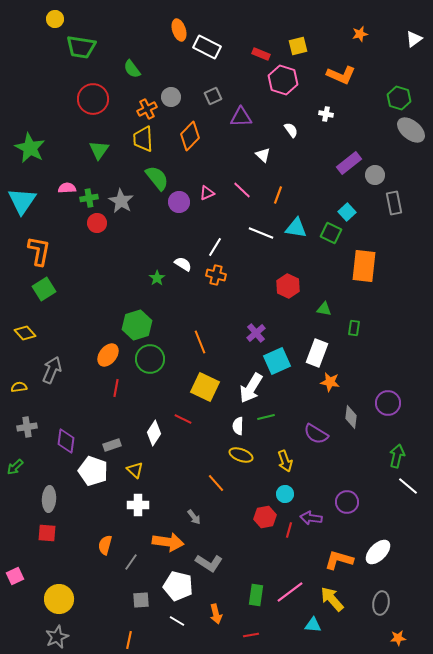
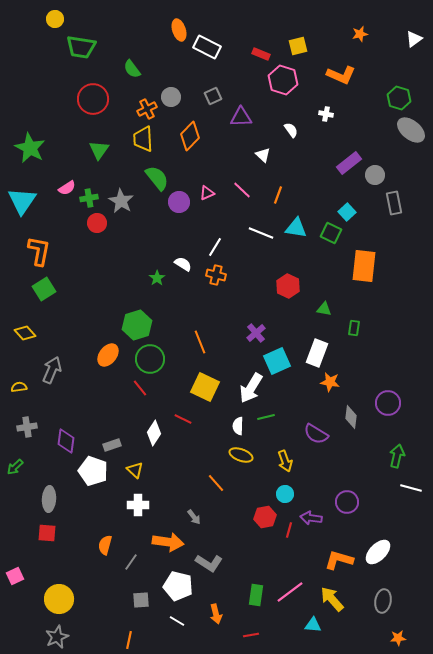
pink semicircle at (67, 188): rotated 150 degrees clockwise
red line at (116, 388): moved 24 px right; rotated 48 degrees counterclockwise
white line at (408, 486): moved 3 px right, 2 px down; rotated 25 degrees counterclockwise
gray ellipse at (381, 603): moved 2 px right, 2 px up
